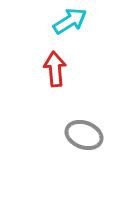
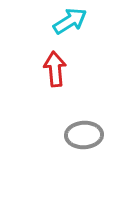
gray ellipse: rotated 24 degrees counterclockwise
